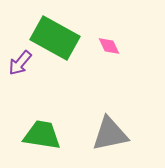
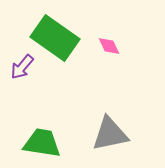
green rectangle: rotated 6 degrees clockwise
purple arrow: moved 2 px right, 4 px down
green trapezoid: moved 8 px down
